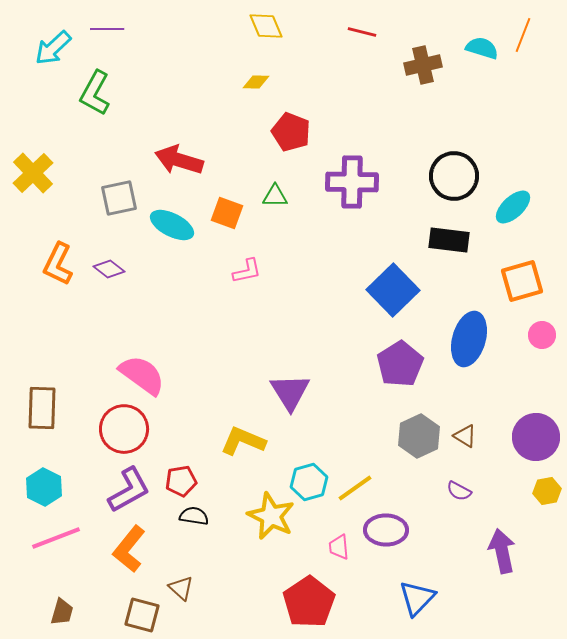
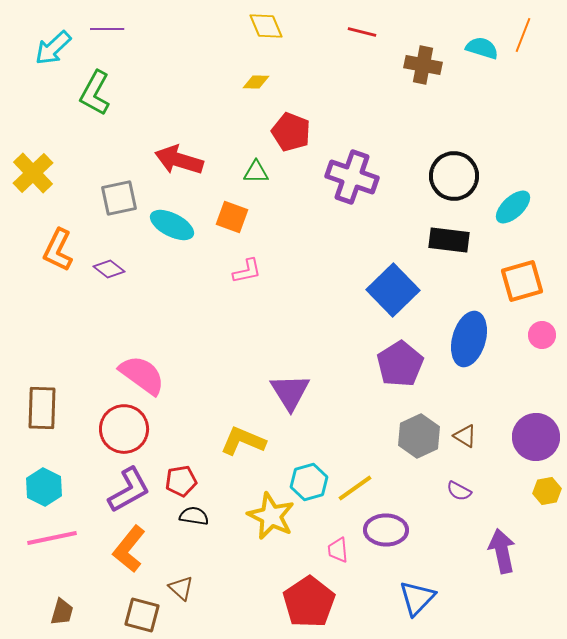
brown cross at (423, 65): rotated 24 degrees clockwise
purple cross at (352, 182): moved 5 px up; rotated 18 degrees clockwise
green triangle at (275, 196): moved 19 px left, 24 px up
orange square at (227, 213): moved 5 px right, 4 px down
orange L-shape at (58, 264): moved 14 px up
pink line at (56, 538): moved 4 px left; rotated 9 degrees clockwise
pink trapezoid at (339, 547): moved 1 px left, 3 px down
